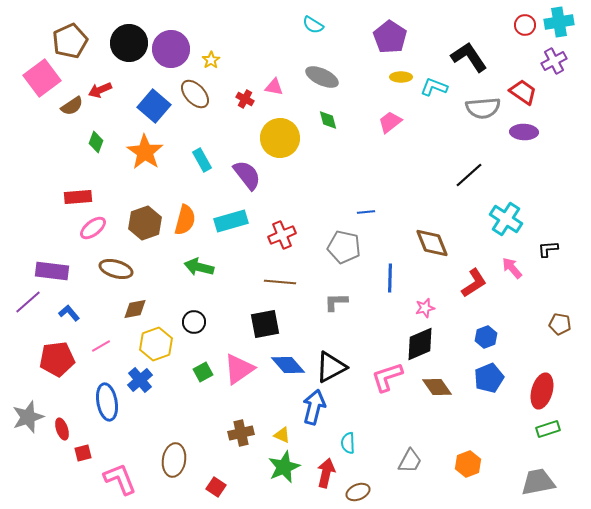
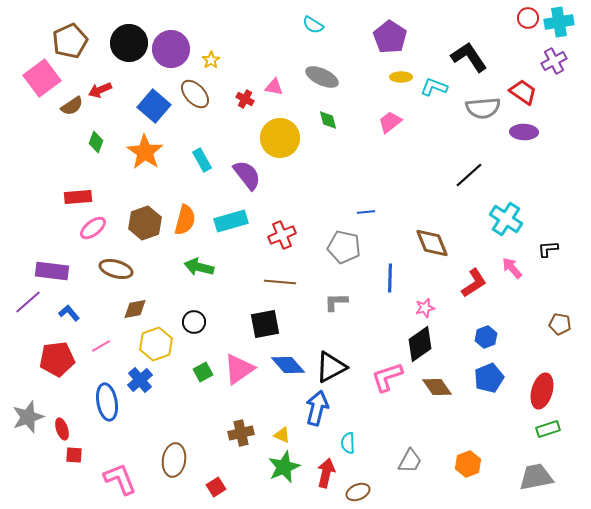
red circle at (525, 25): moved 3 px right, 7 px up
black diamond at (420, 344): rotated 12 degrees counterclockwise
blue arrow at (314, 407): moved 3 px right, 1 px down
red square at (83, 453): moved 9 px left, 2 px down; rotated 18 degrees clockwise
gray trapezoid at (538, 482): moved 2 px left, 5 px up
red square at (216, 487): rotated 24 degrees clockwise
